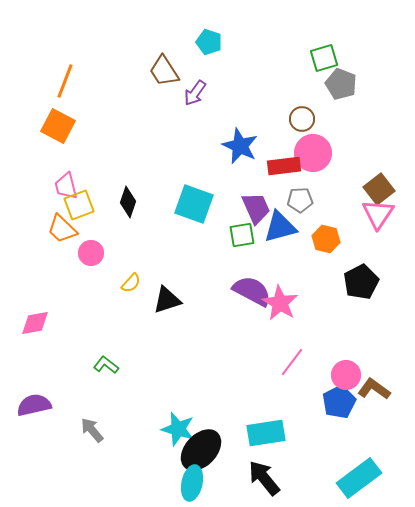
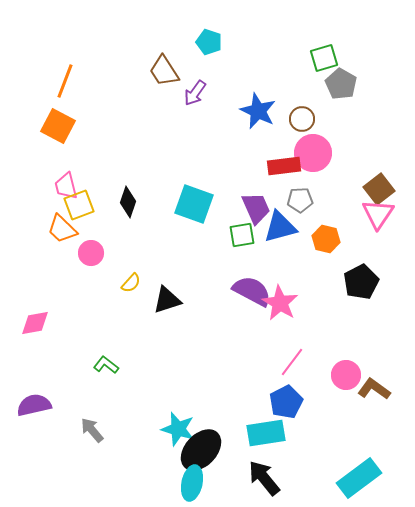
gray pentagon at (341, 84): rotated 8 degrees clockwise
blue star at (240, 146): moved 18 px right, 35 px up
blue pentagon at (339, 402): moved 53 px left
